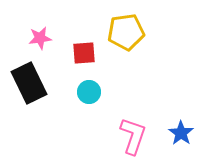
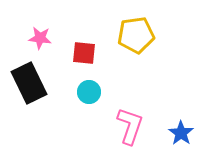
yellow pentagon: moved 10 px right, 3 px down
pink star: rotated 15 degrees clockwise
red square: rotated 10 degrees clockwise
pink L-shape: moved 3 px left, 10 px up
